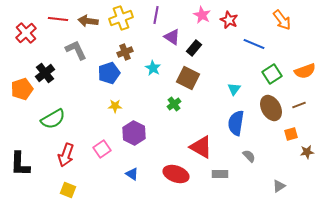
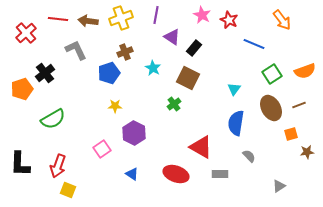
red arrow: moved 8 px left, 11 px down
